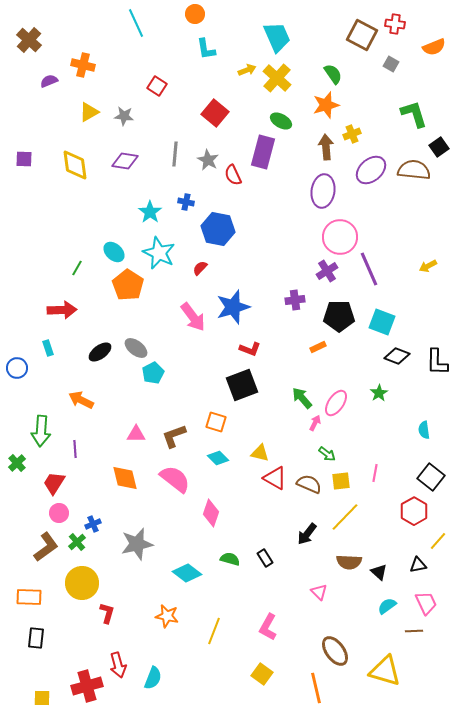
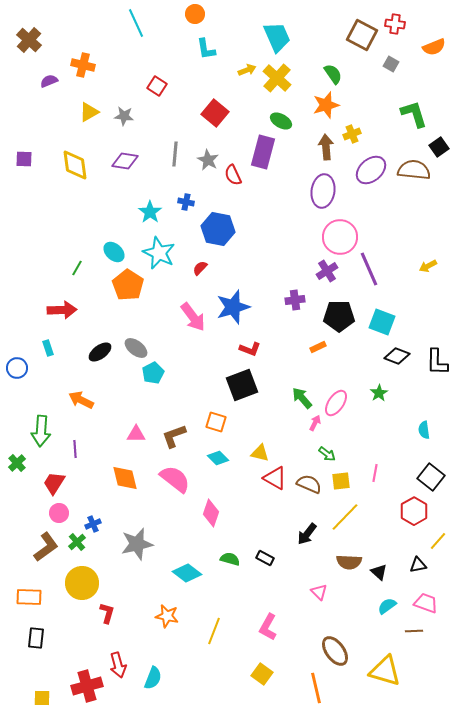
black rectangle at (265, 558): rotated 30 degrees counterclockwise
pink trapezoid at (426, 603): rotated 45 degrees counterclockwise
